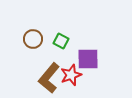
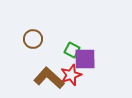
green square: moved 11 px right, 9 px down
purple square: moved 3 px left
brown L-shape: rotated 92 degrees clockwise
